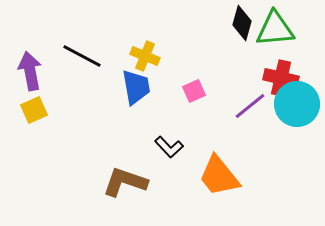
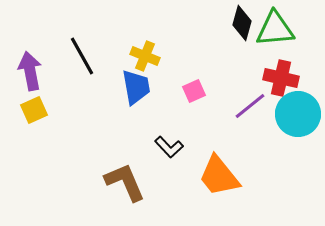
black line: rotated 33 degrees clockwise
cyan circle: moved 1 px right, 10 px down
brown L-shape: rotated 48 degrees clockwise
